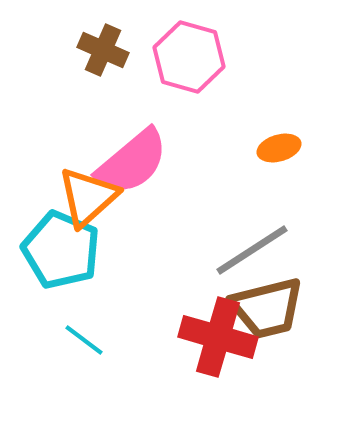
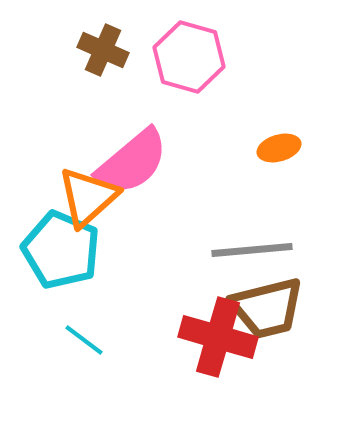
gray line: rotated 28 degrees clockwise
